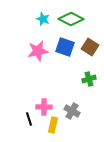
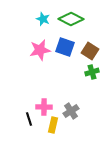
brown square: moved 4 px down
pink star: moved 2 px right, 1 px up
green cross: moved 3 px right, 7 px up
gray cross: moved 1 px left; rotated 28 degrees clockwise
